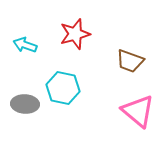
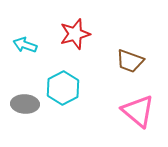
cyan hexagon: rotated 20 degrees clockwise
